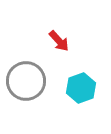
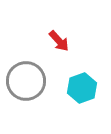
cyan hexagon: moved 1 px right
